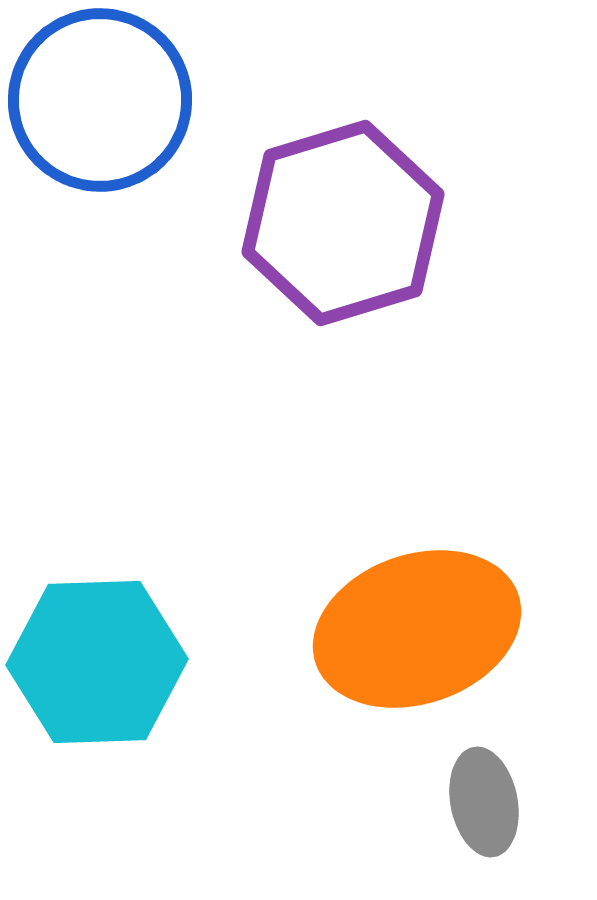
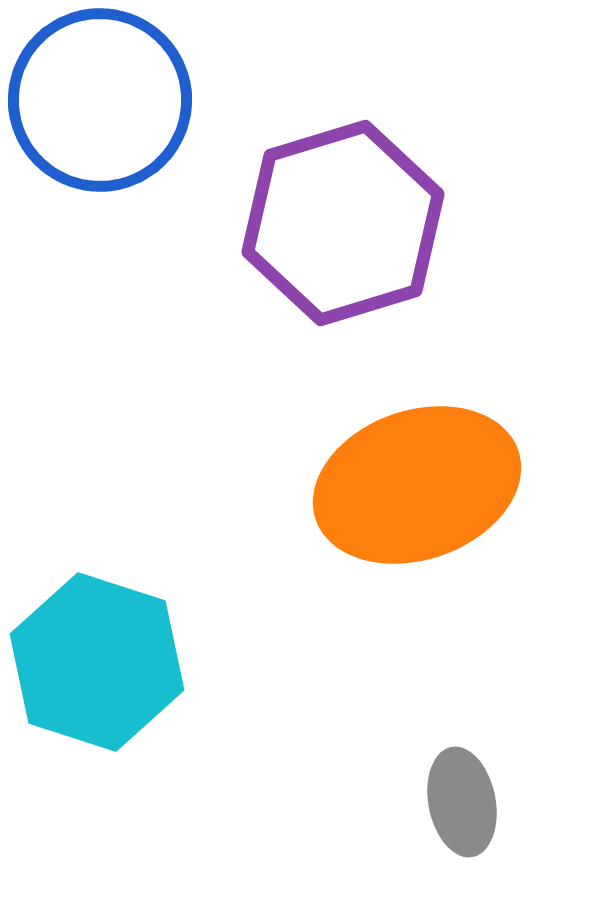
orange ellipse: moved 144 px up
cyan hexagon: rotated 20 degrees clockwise
gray ellipse: moved 22 px left
